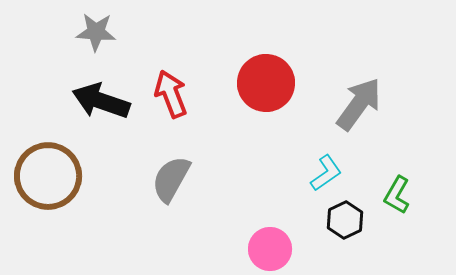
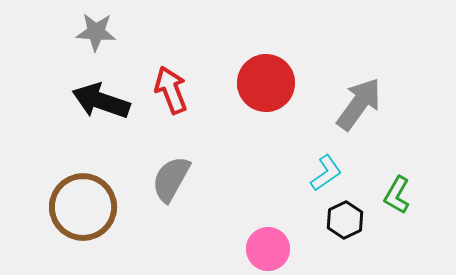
red arrow: moved 4 px up
brown circle: moved 35 px right, 31 px down
pink circle: moved 2 px left
